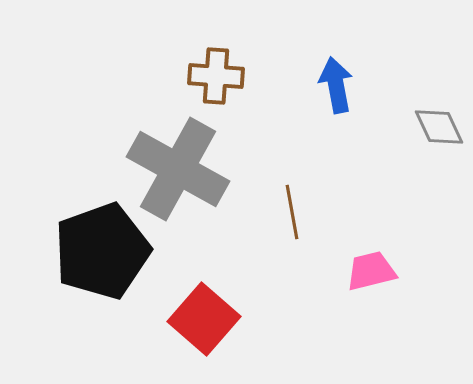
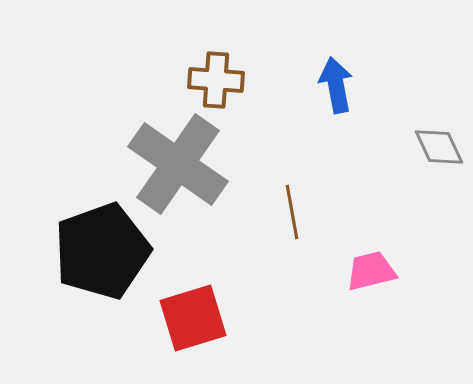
brown cross: moved 4 px down
gray diamond: moved 20 px down
gray cross: moved 5 px up; rotated 6 degrees clockwise
red square: moved 11 px left, 1 px up; rotated 32 degrees clockwise
